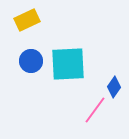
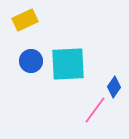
yellow rectangle: moved 2 px left
